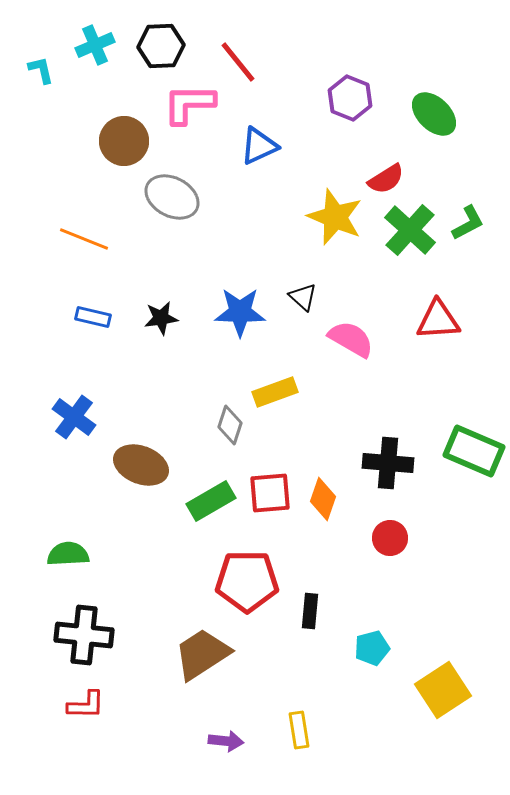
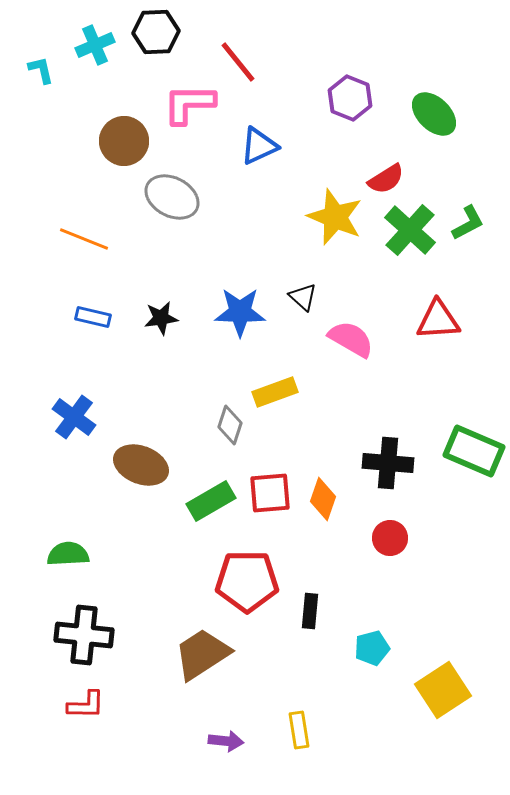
black hexagon at (161, 46): moved 5 px left, 14 px up
